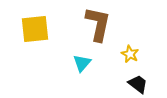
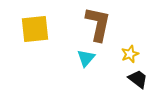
yellow star: rotated 24 degrees clockwise
cyan triangle: moved 4 px right, 5 px up
black trapezoid: moved 5 px up
